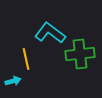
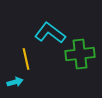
cyan arrow: moved 2 px right, 1 px down
